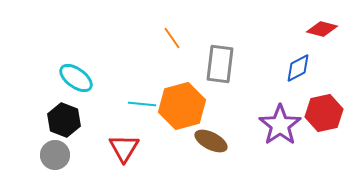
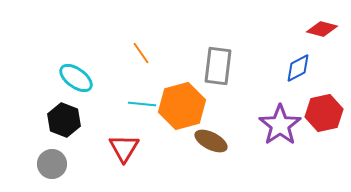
orange line: moved 31 px left, 15 px down
gray rectangle: moved 2 px left, 2 px down
gray circle: moved 3 px left, 9 px down
